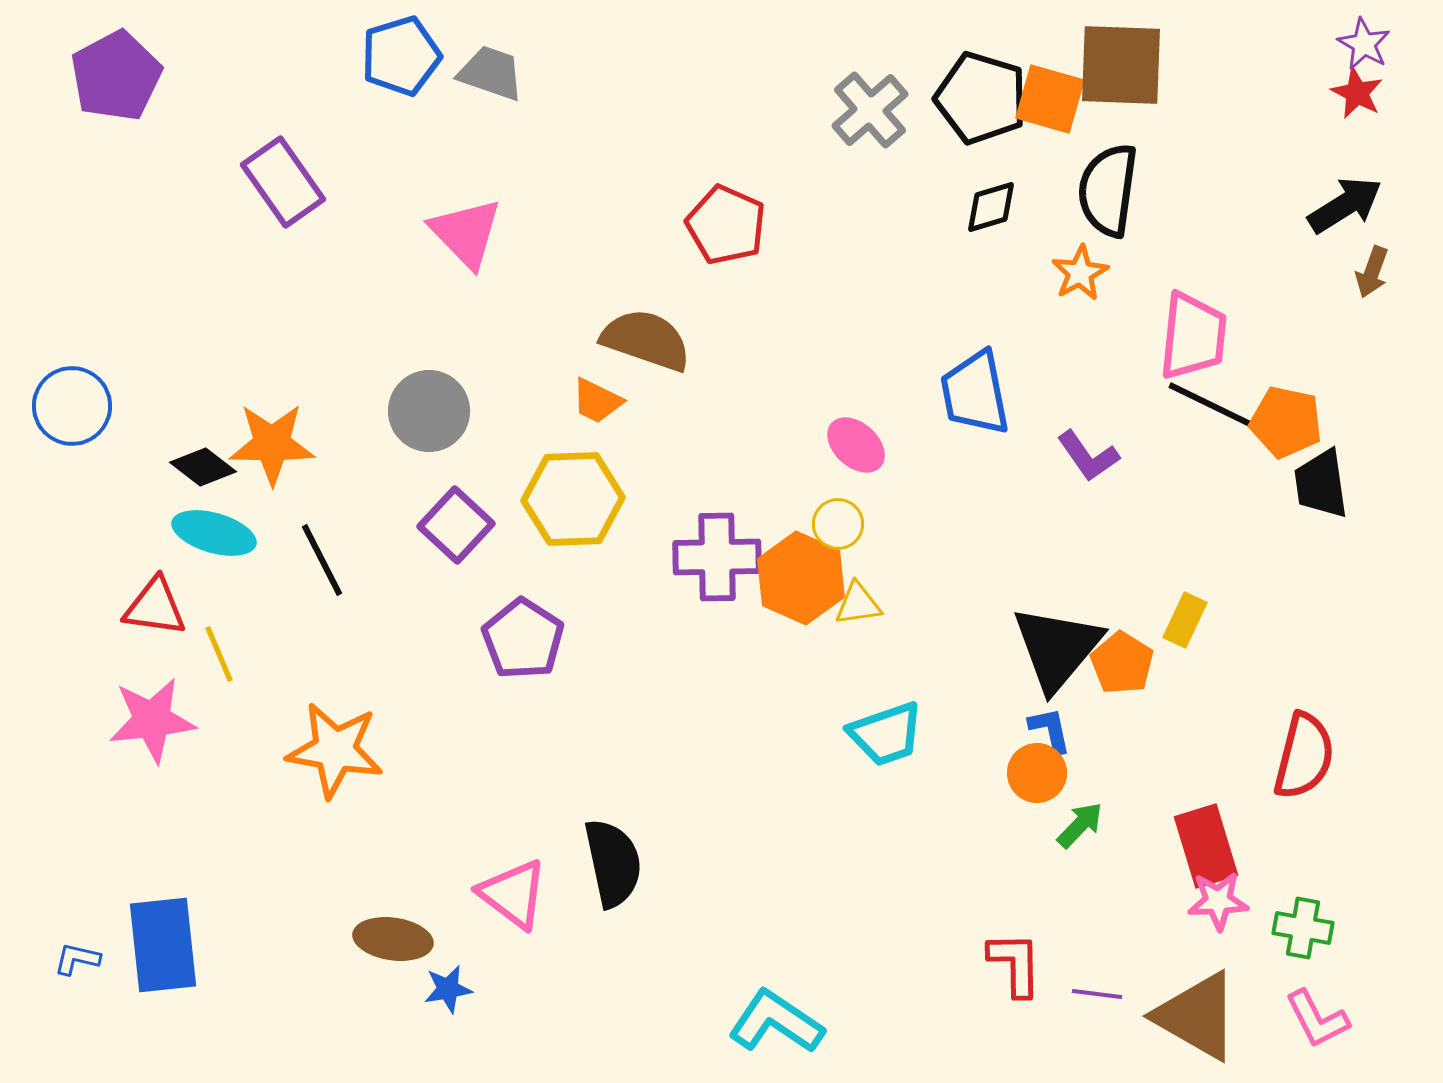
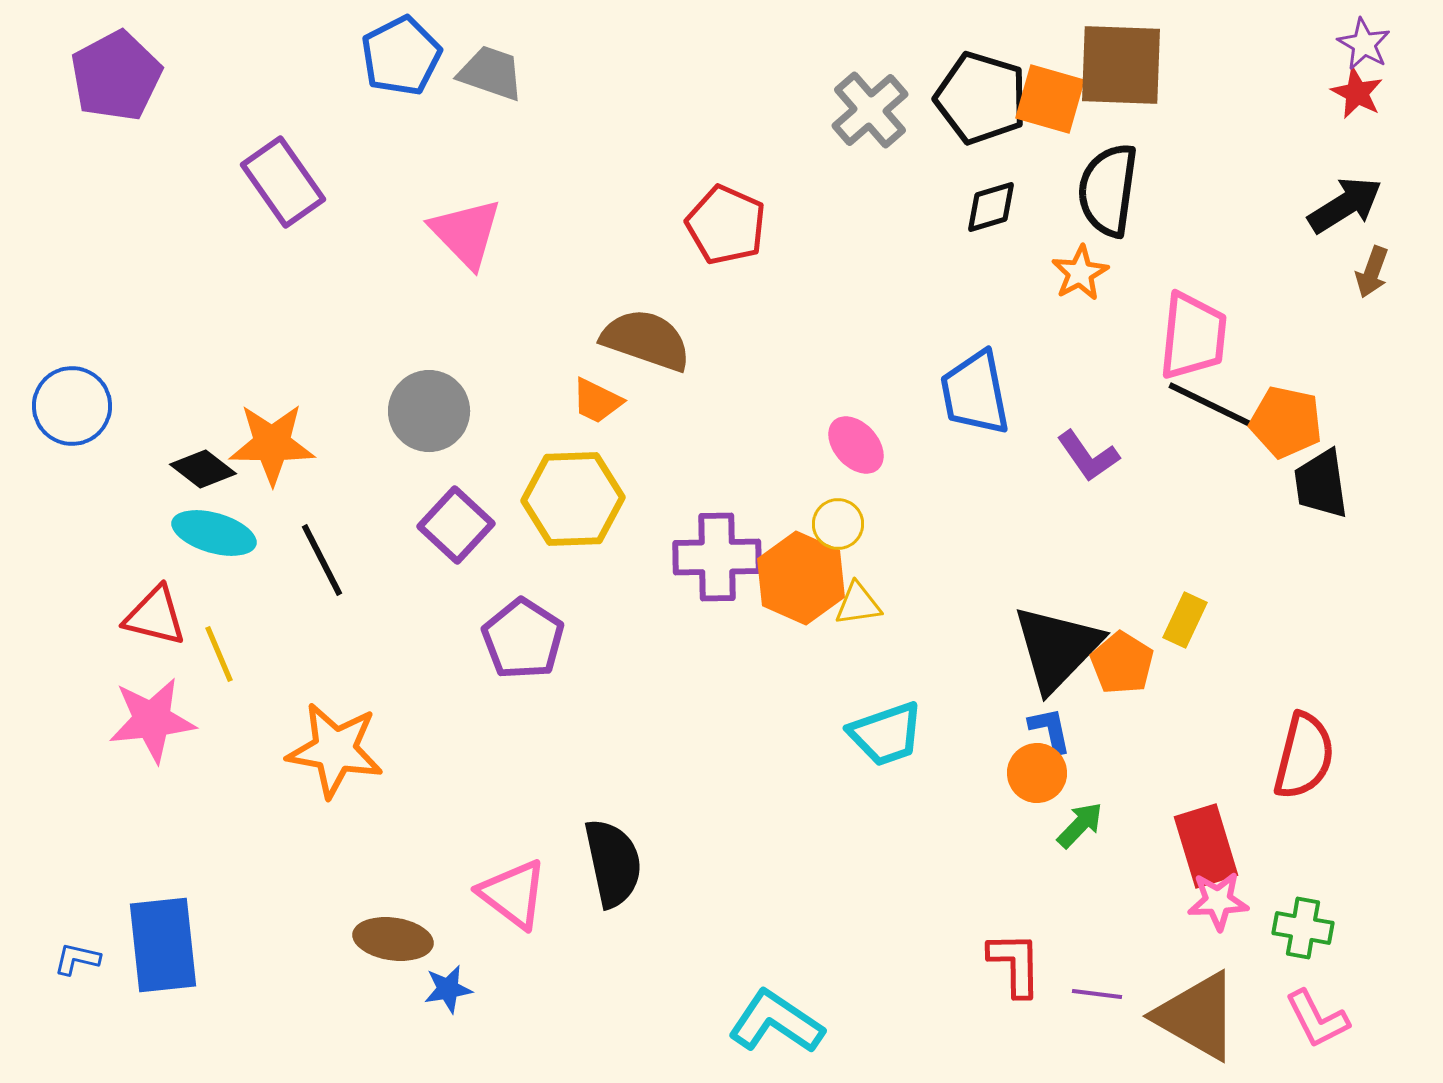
blue pentagon at (401, 56): rotated 10 degrees counterclockwise
pink ellipse at (856, 445): rotated 6 degrees clockwise
black diamond at (203, 467): moved 2 px down
red triangle at (155, 607): moved 9 px down; rotated 6 degrees clockwise
black triangle at (1057, 648): rotated 4 degrees clockwise
